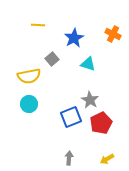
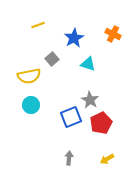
yellow line: rotated 24 degrees counterclockwise
cyan circle: moved 2 px right, 1 px down
